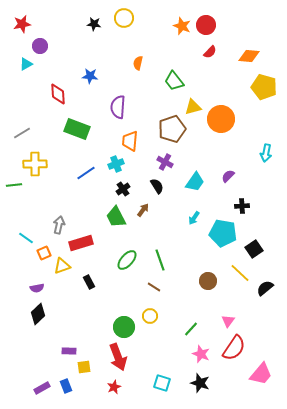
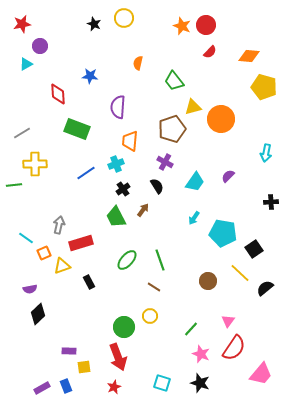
black star at (94, 24): rotated 16 degrees clockwise
black cross at (242, 206): moved 29 px right, 4 px up
purple semicircle at (37, 288): moved 7 px left, 1 px down
